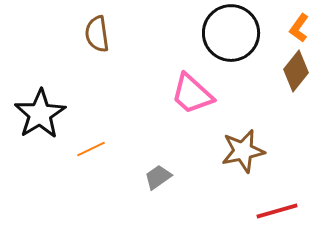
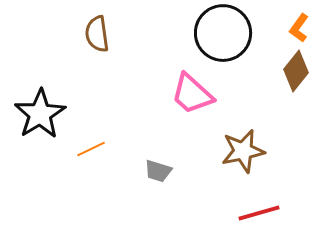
black circle: moved 8 px left
gray trapezoid: moved 6 px up; rotated 128 degrees counterclockwise
red line: moved 18 px left, 2 px down
